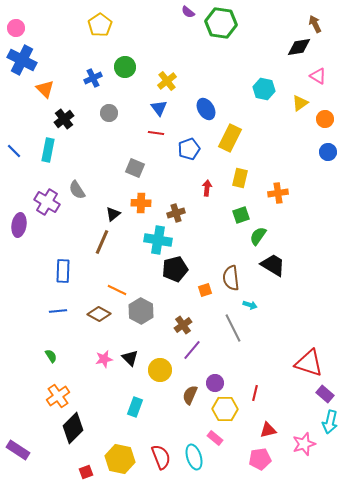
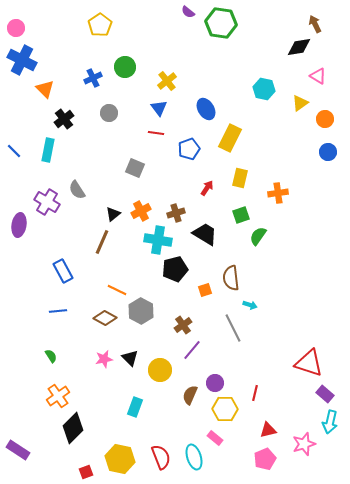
red arrow at (207, 188): rotated 28 degrees clockwise
orange cross at (141, 203): moved 8 px down; rotated 30 degrees counterclockwise
black trapezoid at (273, 265): moved 68 px left, 31 px up
blue rectangle at (63, 271): rotated 30 degrees counterclockwise
brown diamond at (99, 314): moved 6 px right, 4 px down
pink pentagon at (260, 459): moved 5 px right; rotated 15 degrees counterclockwise
